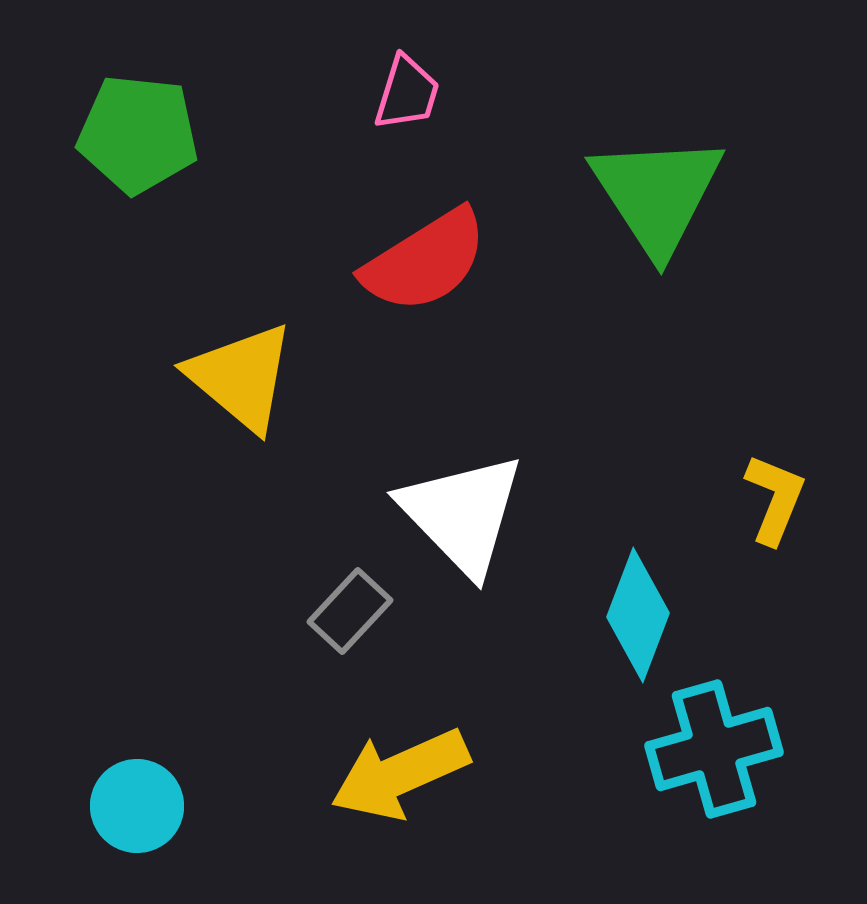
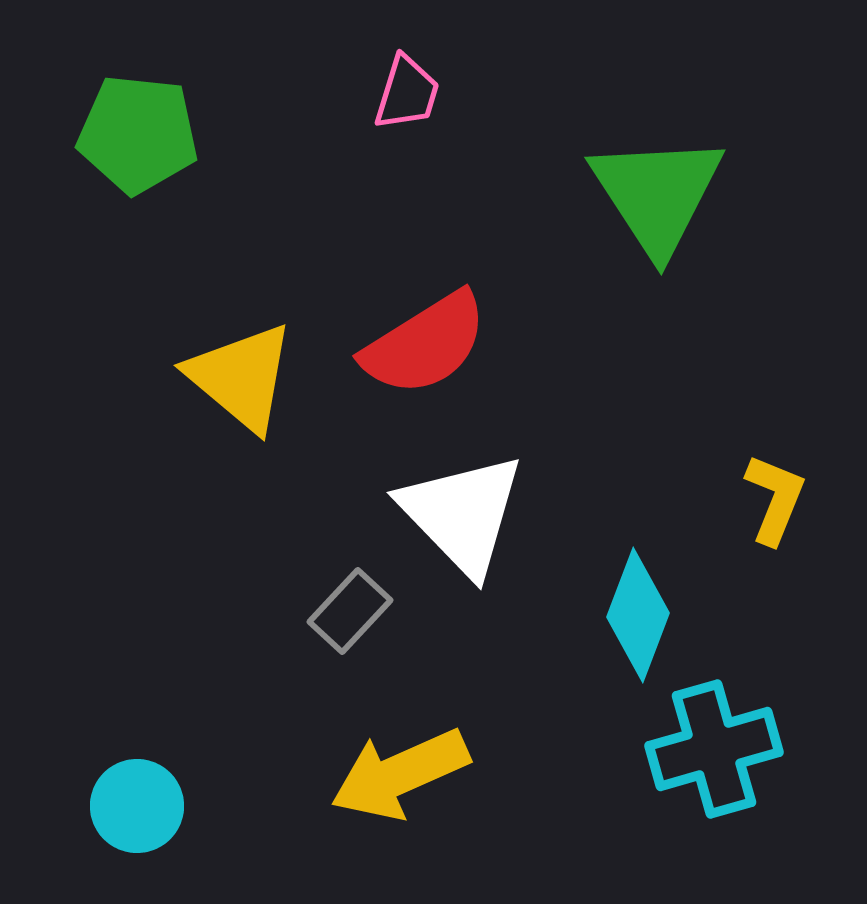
red semicircle: moved 83 px down
